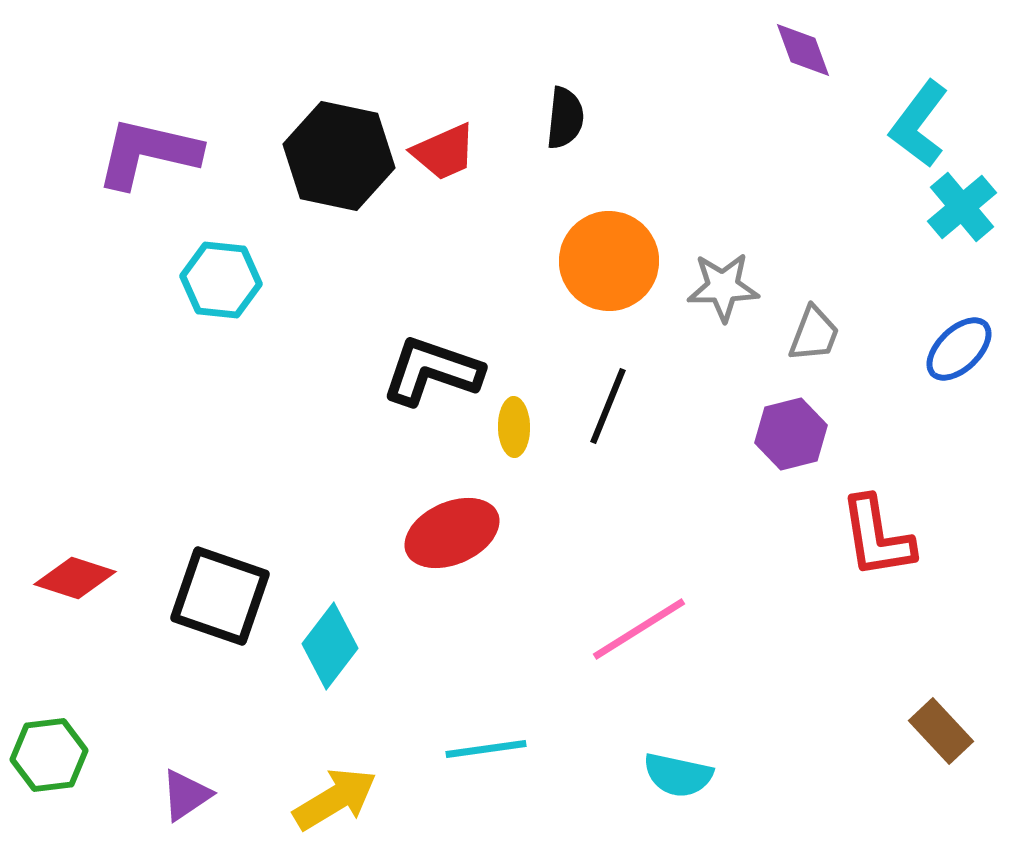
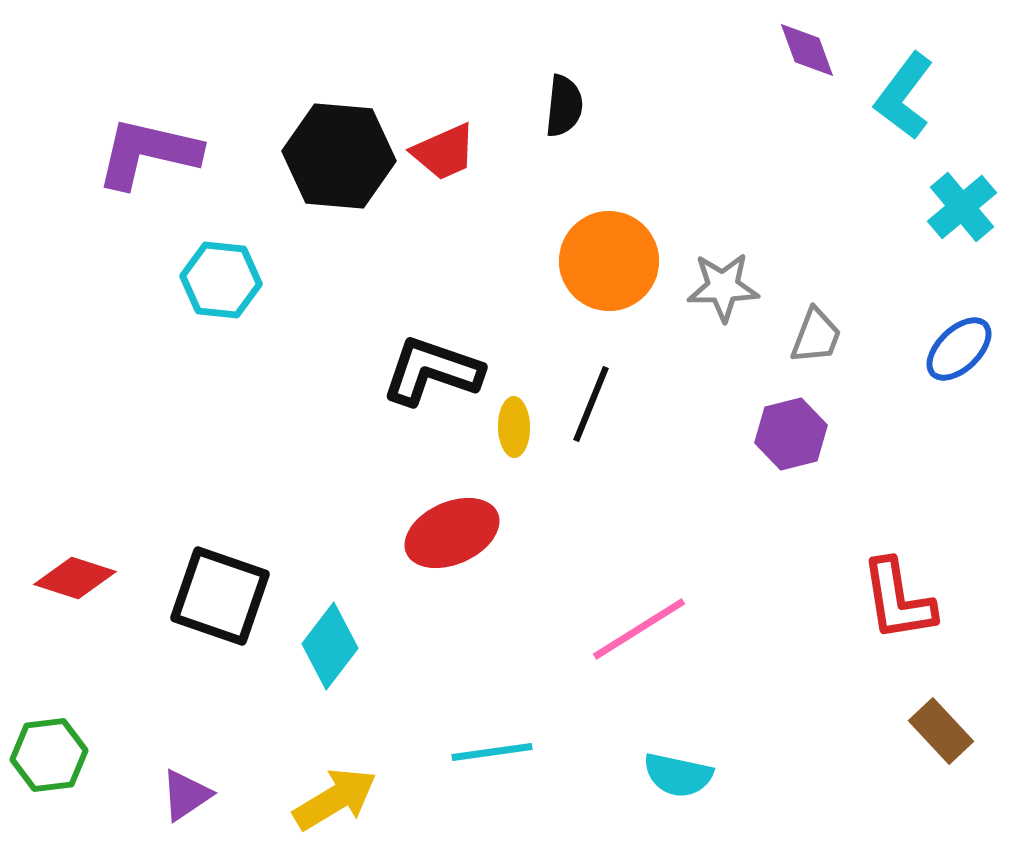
purple diamond: moved 4 px right
black semicircle: moved 1 px left, 12 px up
cyan L-shape: moved 15 px left, 28 px up
black hexagon: rotated 7 degrees counterclockwise
gray trapezoid: moved 2 px right, 2 px down
black line: moved 17 px left, 2 px up
red L-shape: moved 21 px right, 63 px down
cyan line: moved 6 px right, 3 px down
